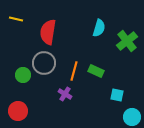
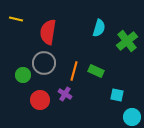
red circle: moved 22 px right, 11 px up
